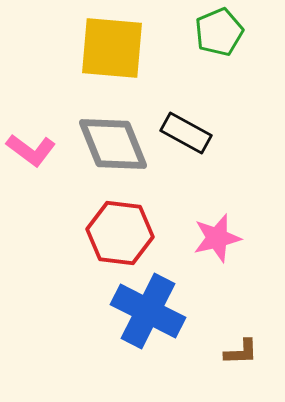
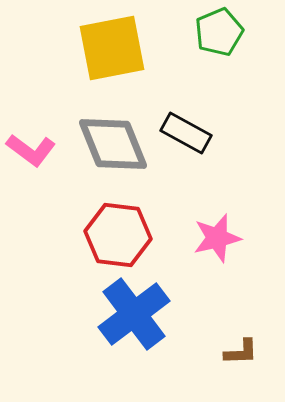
yellow square: rotated 16 degrees counterclockwise
red hexagon: moved 2 px left, 2 px down
blue cross: moved 14 px left, 3 px down; rotated 26 degrees clockwise
